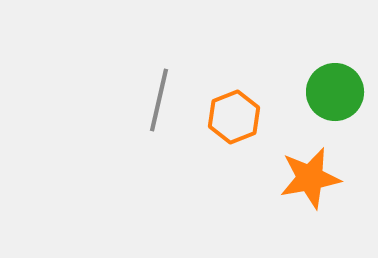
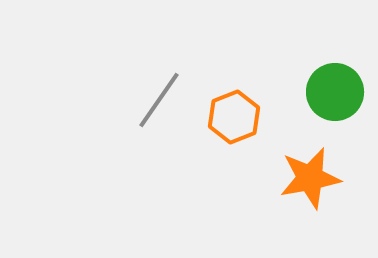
gray line: rotated 22 degrees clockwise
